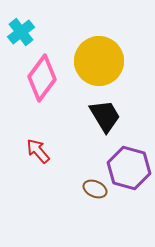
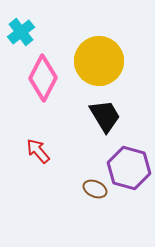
pink diamond: moved 1 px right; rotated 9 degrees counterclockwise
